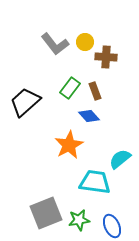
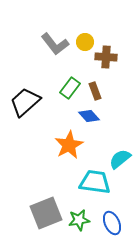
blue ellipse: moved 3 px up
